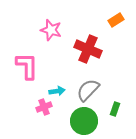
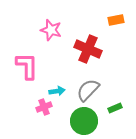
orange rectangle: rotated 21 degrees clockwise
green rectangle: moved 1 px up; rotated 48 degrees clockwise
